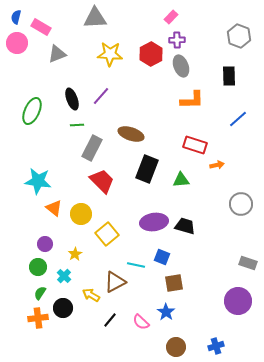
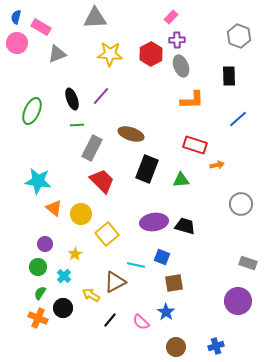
orange cross at (38, 318): rotated 30 degrees clockwise
